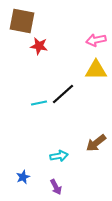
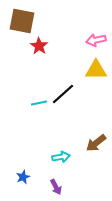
red star: rotated 24 degrees clockwise
cyan arrow: moved 2 px right, 1 px down
